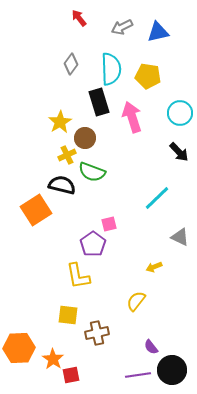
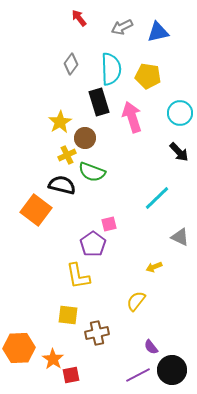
orange square: rotated 20 degrees counterclockwise
purple line: rotated 20 degrees counterclockwise
